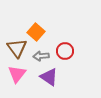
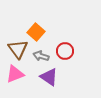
brown triangle: moved 1 px right, 1 px down
gray arrow: rotated 21 degrees clockwise
pink triangle: moved 2 px left; rotated 30 degrees clockwise
